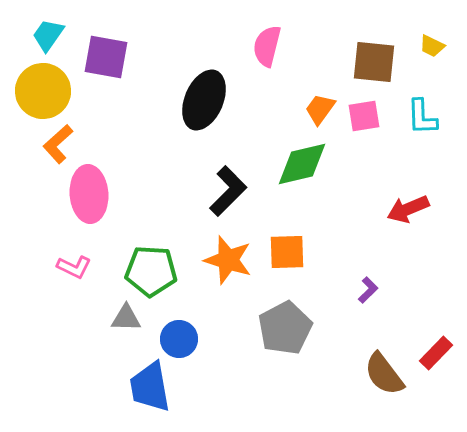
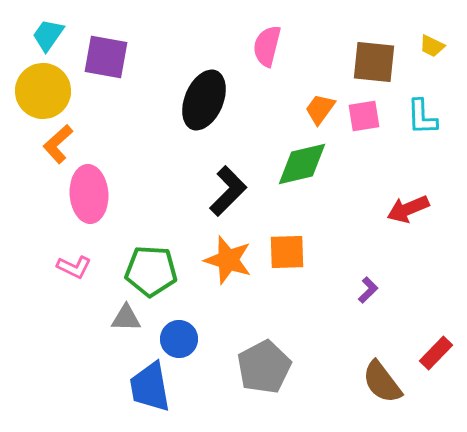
gray pentagon: moved 21 px left, 39 px down
brown semicircle: moved 2 px left, 8 px down
